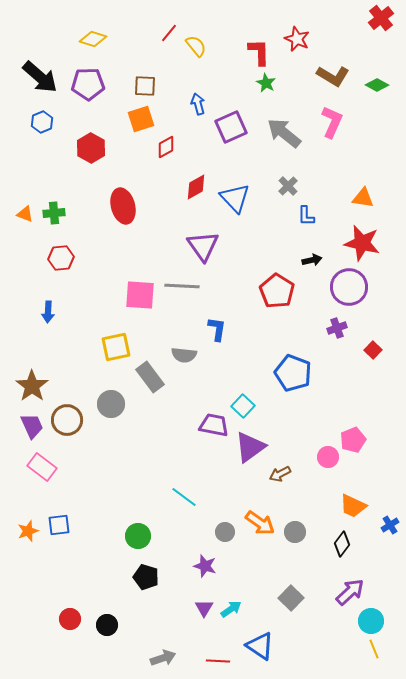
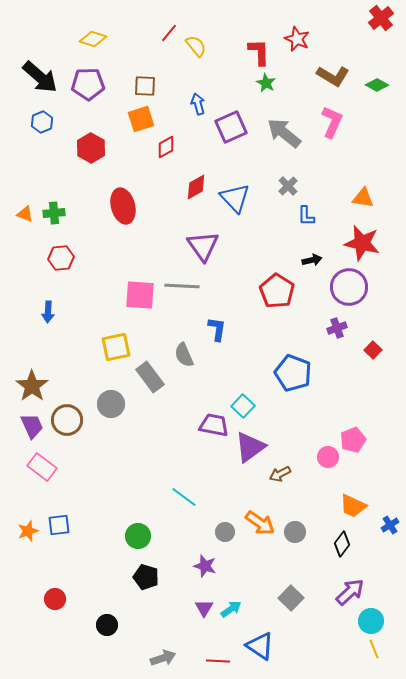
gray semicircle at (184, 355): rotated 60 degrees clockwise
red circle at (70, 619): moved 15 px left, 20 px up
